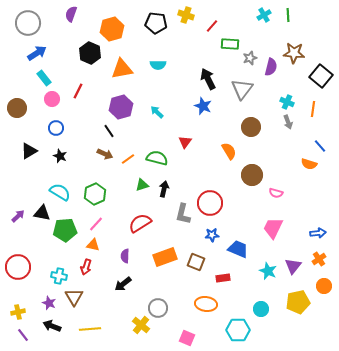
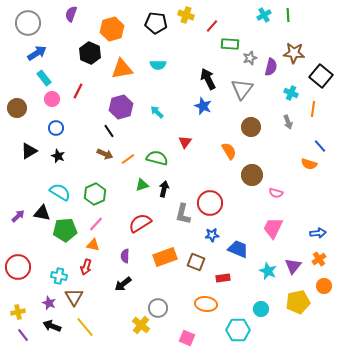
cyan cross at (287, 102): moved 4 px right, 9 px up
black star at (60, 156): moved 2 px left
yellow line at (90, 329): moved 5 px left, 2 px up; rotated 55 degrees clockwise
